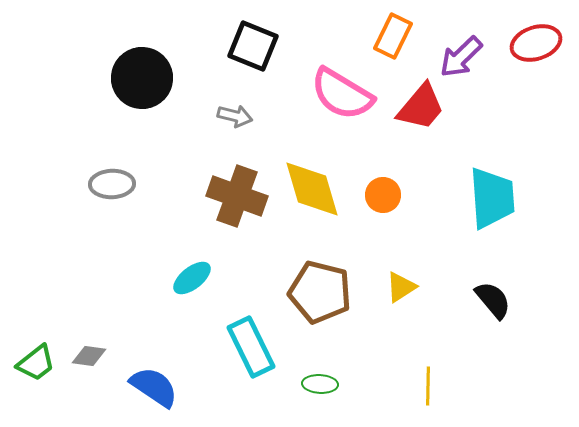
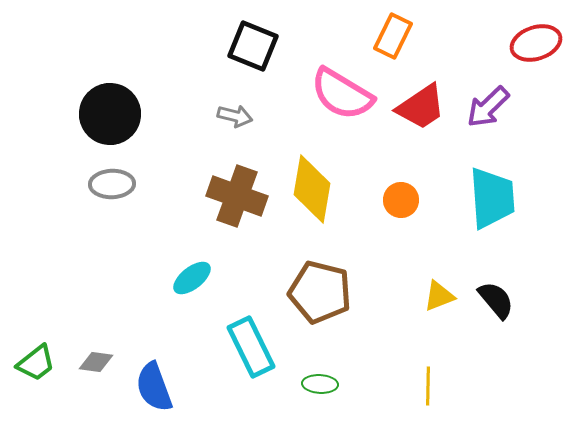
purple arrow: moved 27 px right, 50 px down
black circle: moved 32 px left, 36 px down
red trapezoid: rotated 16 degrees clockwise
yellow diamond: rotated 26 degrees clockwise
orange circle: moved 18 px right, 5 px down
yellow triangle: moved 38 px right, 9 px down; rotated 12 degrees clockwise
black semicircle: moved 3 px right
gray diamond: moved 7 px right, 6 px down
blue semicircle: rotated 144 degrees counterclockwise
